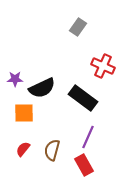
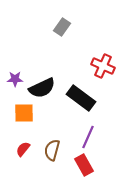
gray rectangle: moved 16 px left
black rectangle: moved 2 px left
